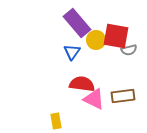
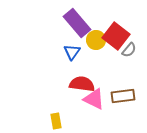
red square: rotated 28 degrees clockwise
gray semicircle: rotated 35 degrees counterclockwise
